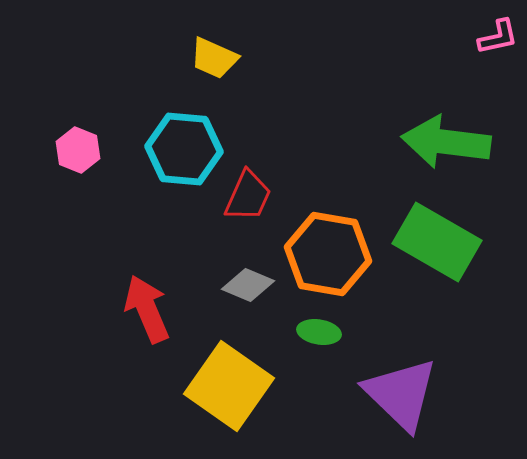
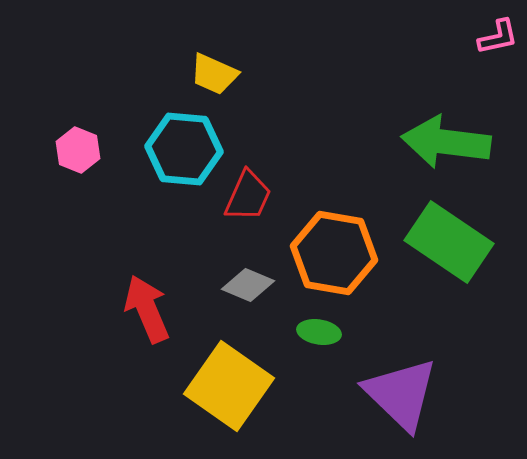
yellow trapezoid: moved 16 px down
green rectangle: moved 12 px right; rotated 4 degrees clockwise
orange hexagon: moved 6 px right, 1 px up
